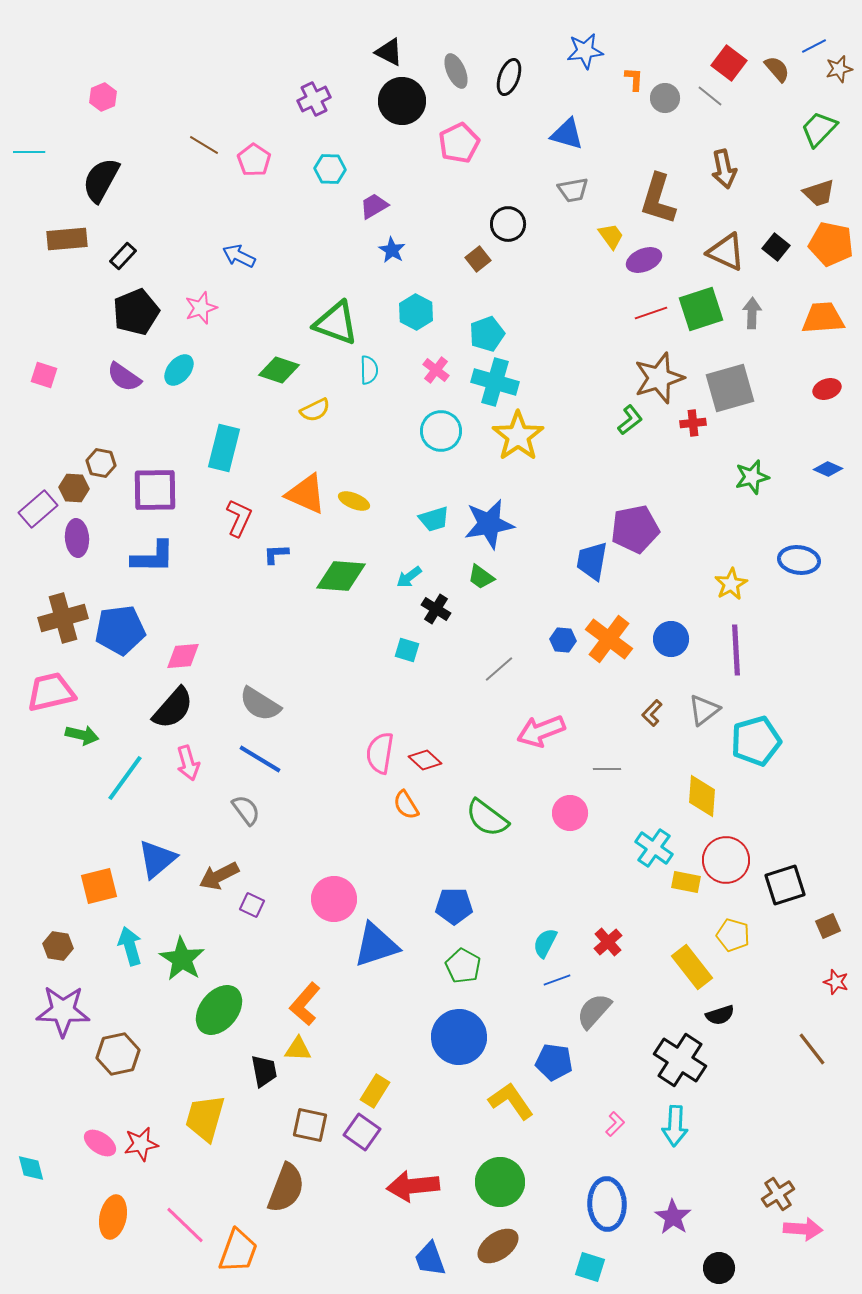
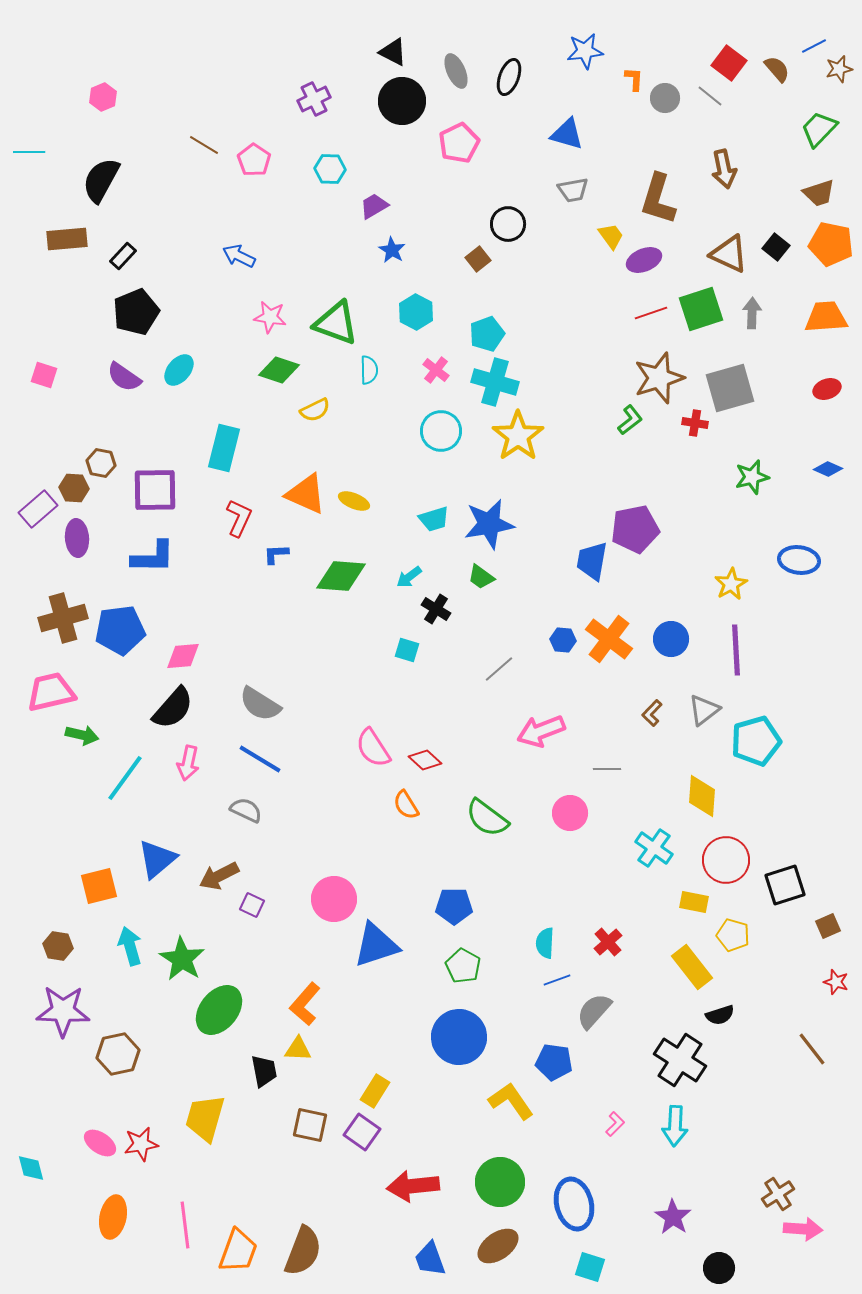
black triangle at (389, 52): moved 4 px right
brown triangle at (726, 252): moved 3 px right, 2 px down
pink star at (201, 308): moved 69 px right, 9 px down; rotated 28 degrees clockwise
orange trapezoid at (823, 318): moved 3 px right, 1 px up
red cross at (693, 423): moved 2 px right; rotated 15 degrees clockwise
pink semicircle at (380, 753): moved 7 px left, 5 px up; rotated 42 degrees counterclockwise
pink arrow at (188, 763): rotated 28 degrees clockwise
gray semicircle at (246, 810): rotated 28 degrees counterclockwise
yellow rectangle at (686, 882): moved 8 px right, 20 px down
cyan semicircle at (545, 943): rotated 24 degrees counterclockwise
brown semicircle at (286, 1188): moved 17 px right, 63 px down
blue ellipse at (607, 1204): moved 33 px left; rotated 12 degrees counterclockwise
pink line at (185, 1225): rotated 39 degrees clockwise
